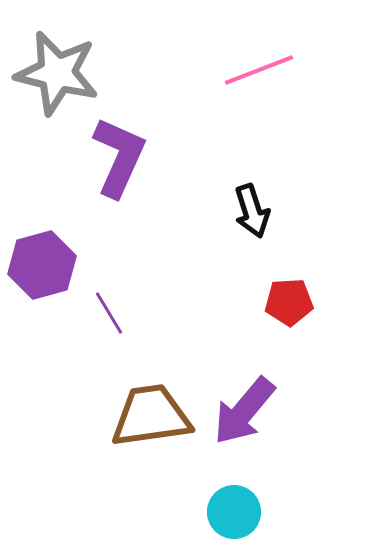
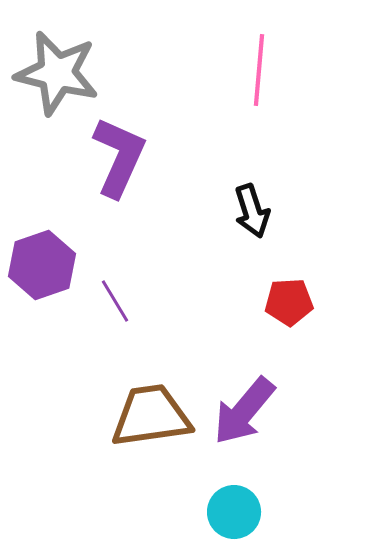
pink line: rotated 64 degrees counterclockwise
purple hexagon: rotated 4 degrees counterclockwise
purple line: moved 6 px right, 12 px up
